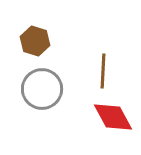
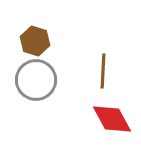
gray circle: moved 6 px left, 9 px up
red diamond: moved 1 px left, 2 px down
